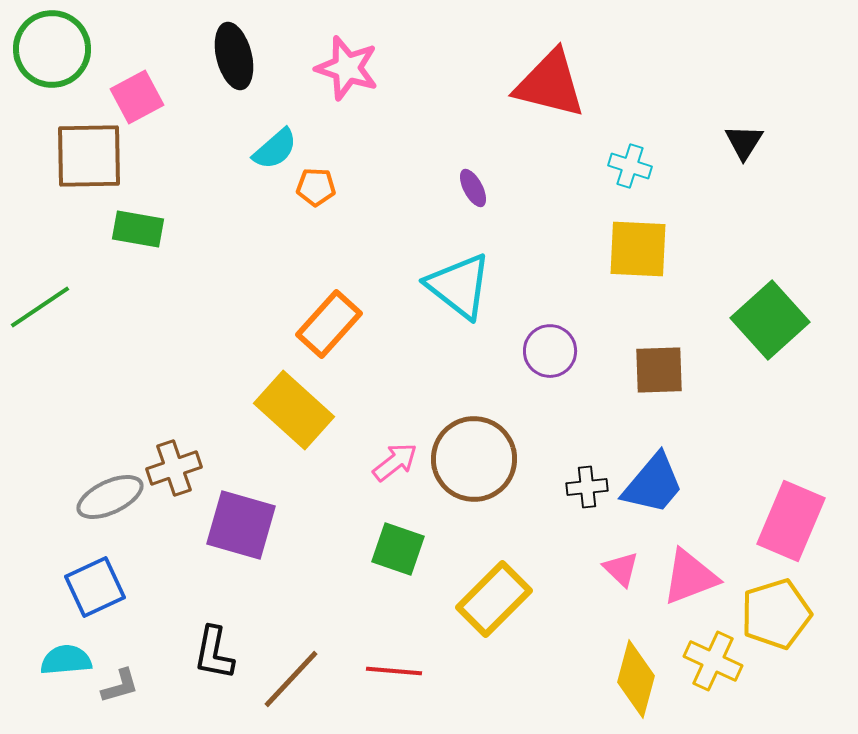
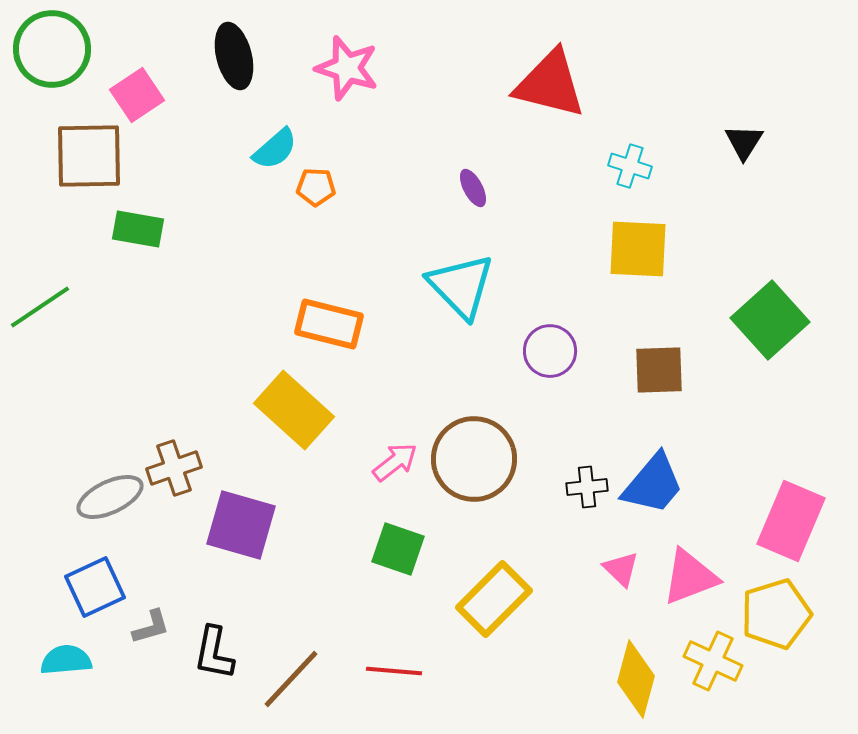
pink square at (137, 97): moved 2 px up; rotated 6 degrees counterclockwise
cyan triangle at (459, 286): moved 2 px right; rotated 8 degrees clockwise
orange rectangle at (329, 324): rotated 62 degrees clockwise
gray L-shape at (120, 686): moved 31 px right, 59 px up
